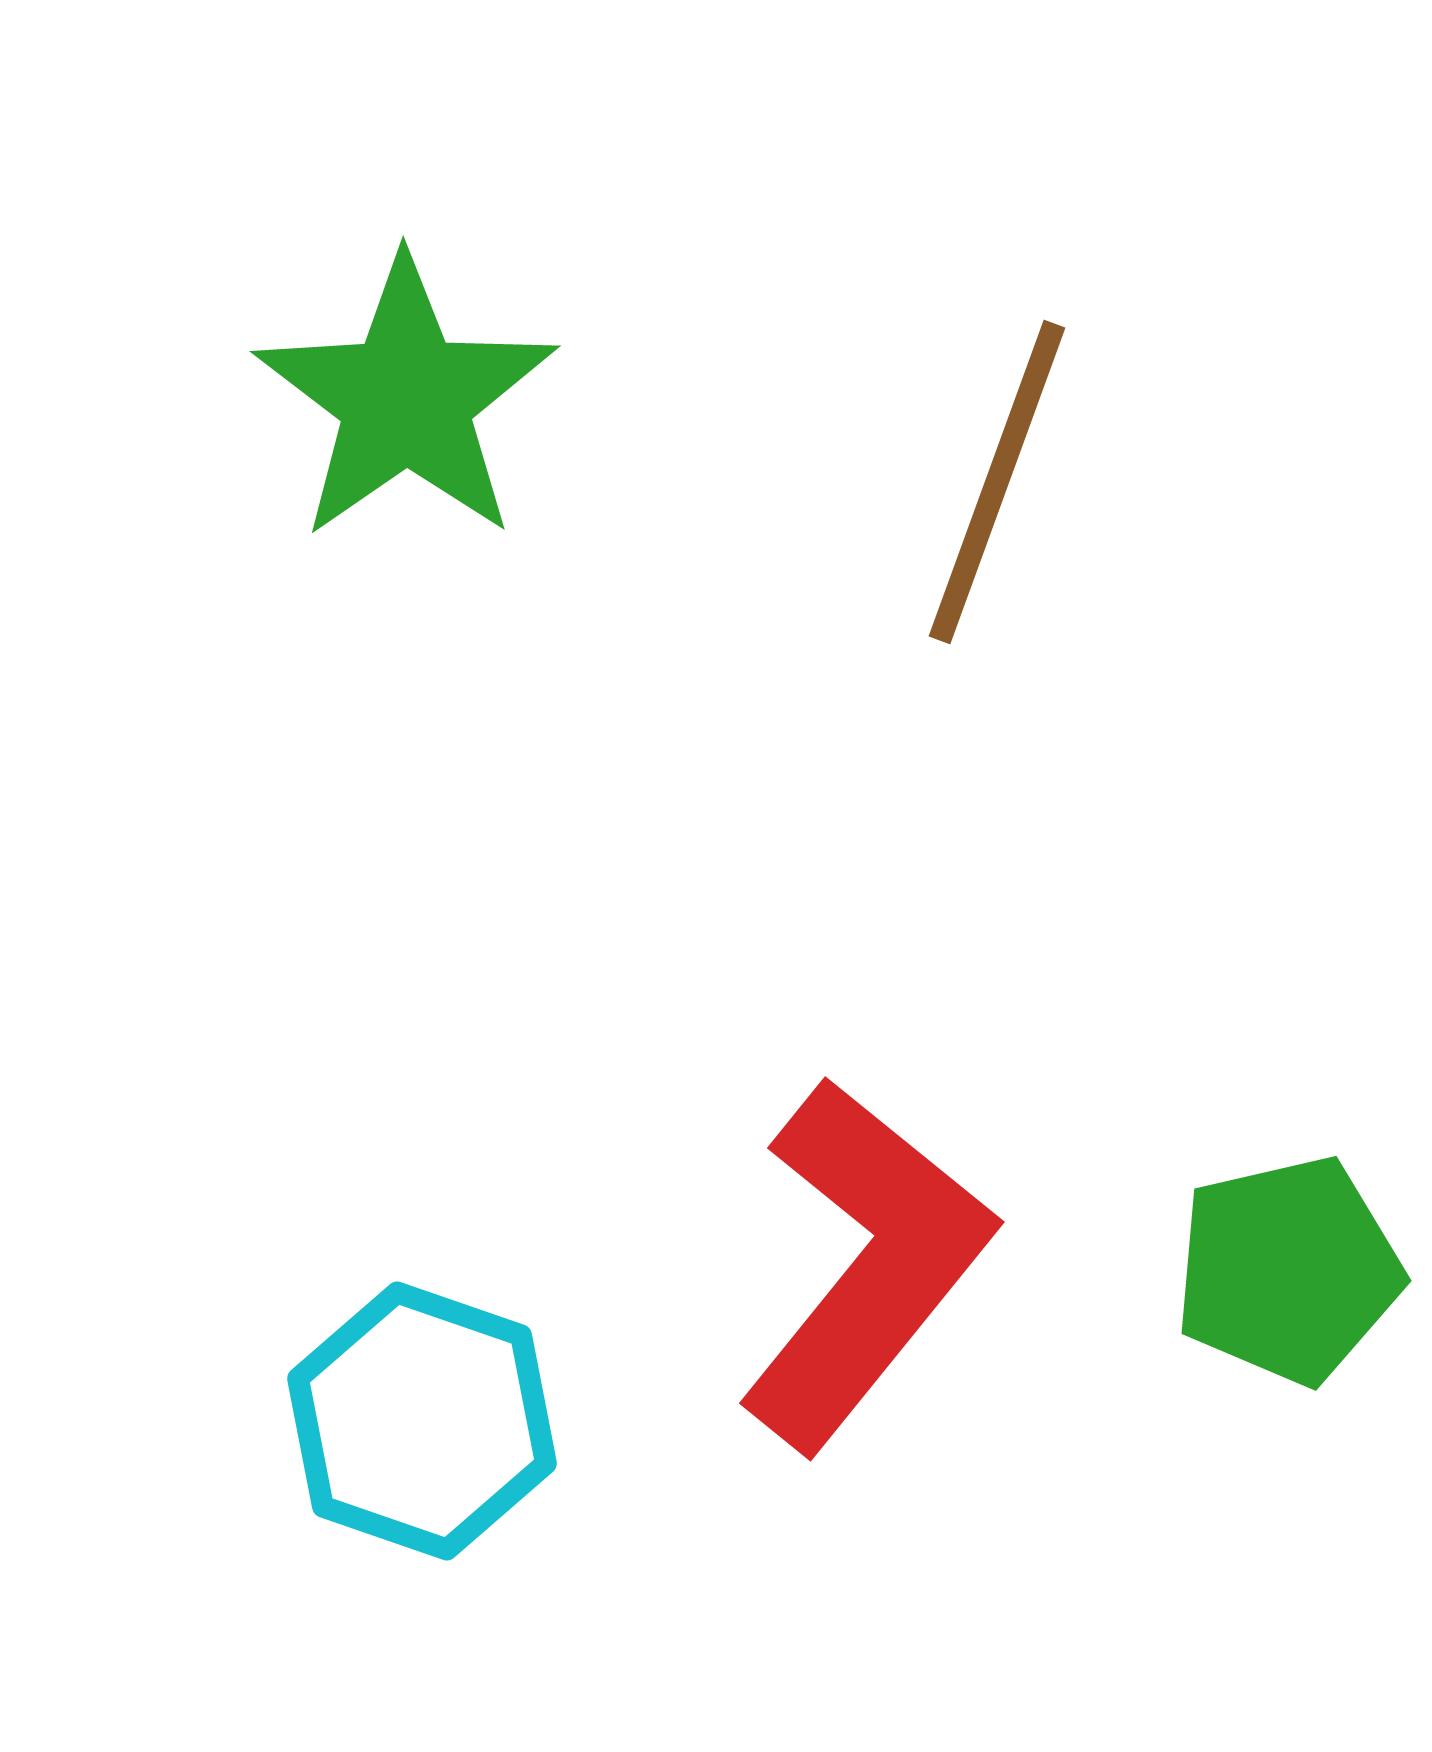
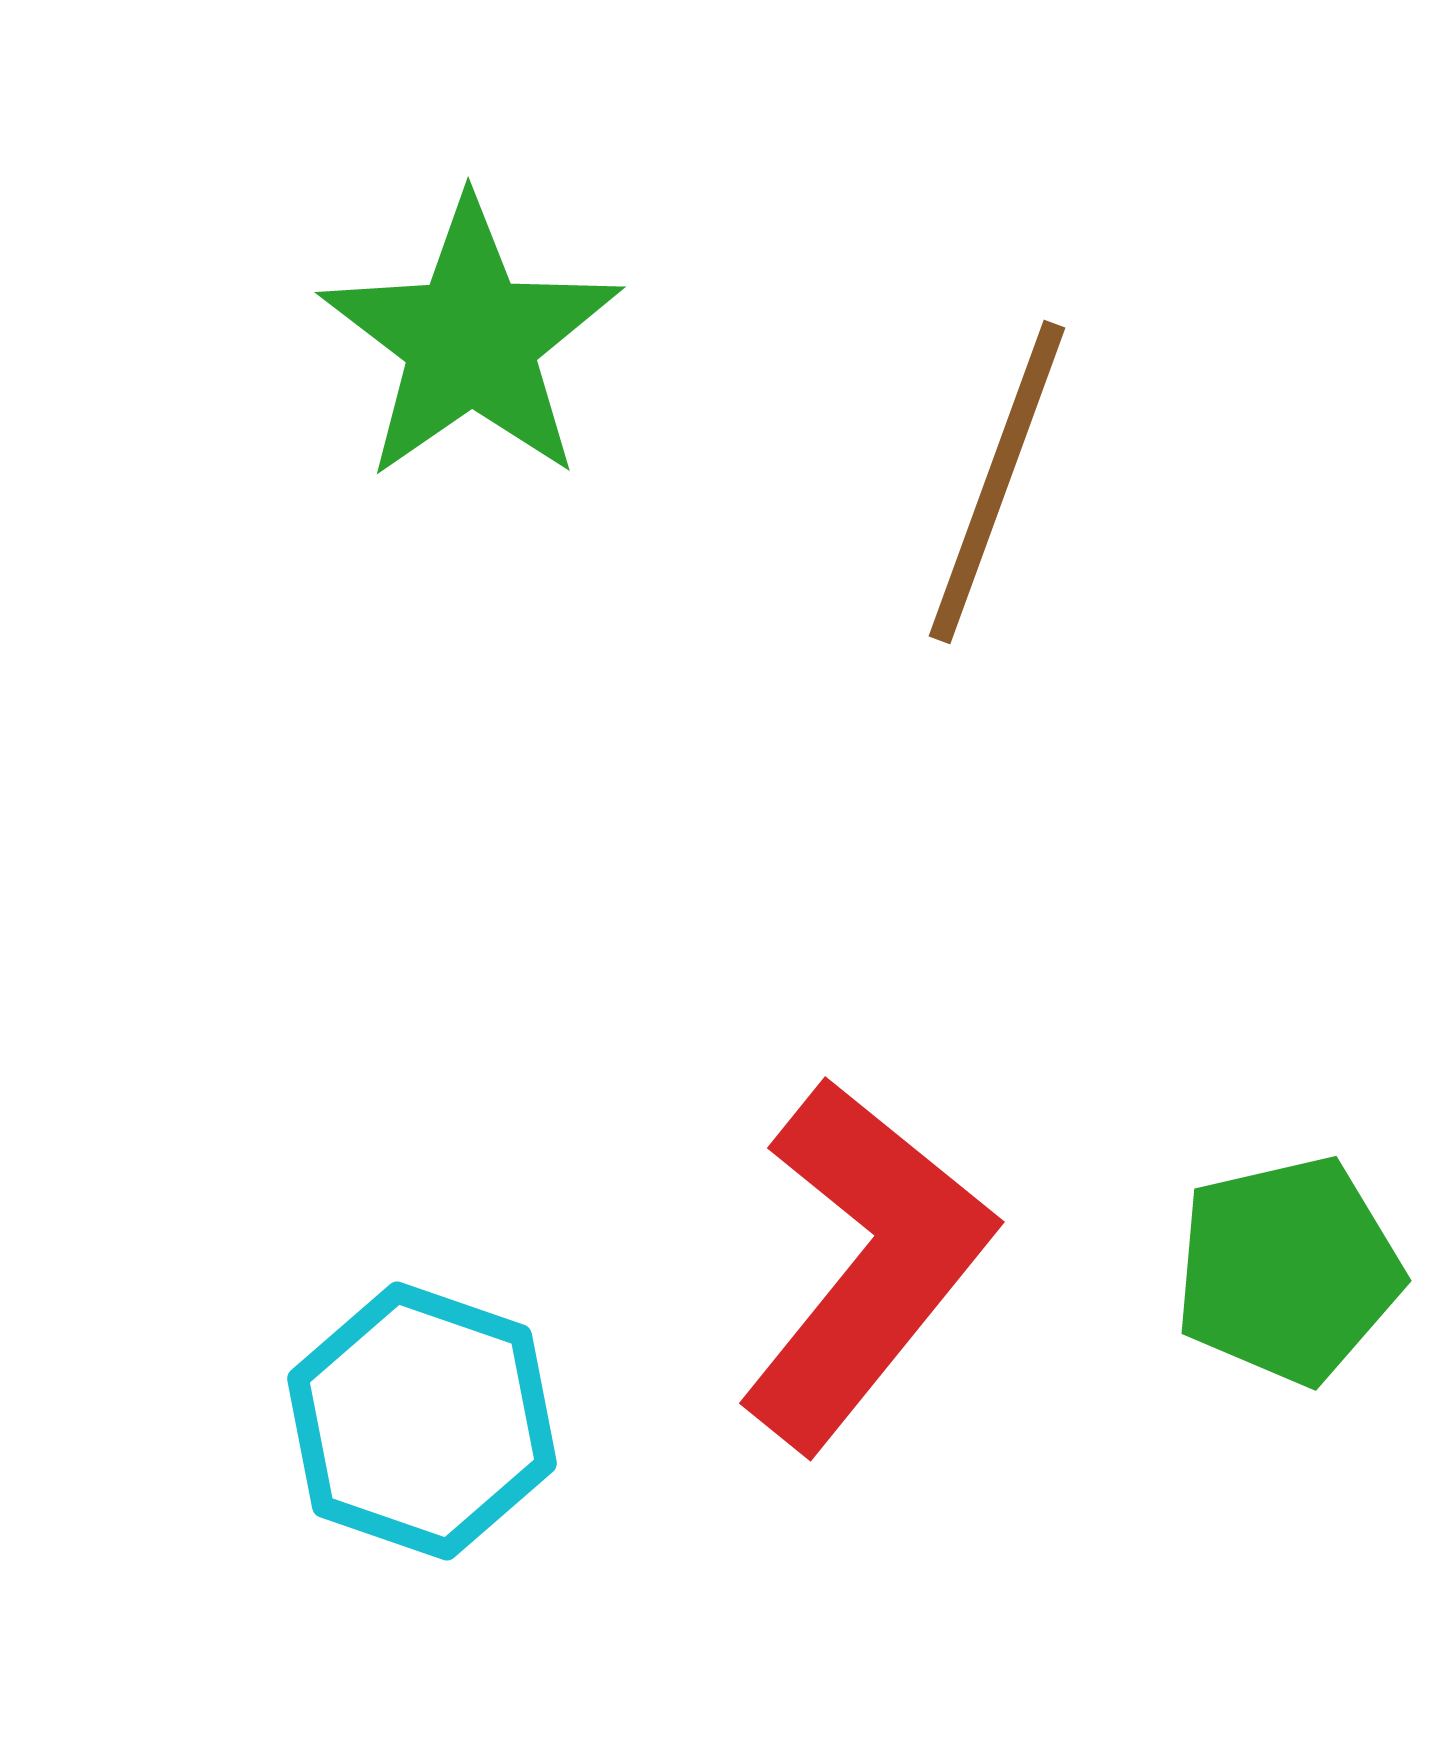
green star: moved 65 px right, 59 px up
